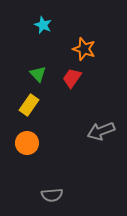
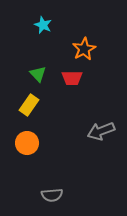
orange star: rotated 25 degrees clockwise
red trapezoid: rotated 125 degrees counterclockwise
